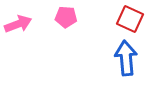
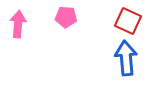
red square: moved 2 px left, 2 px down
pink arrow: rotated 64 degrees counterclockwise
